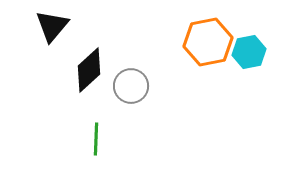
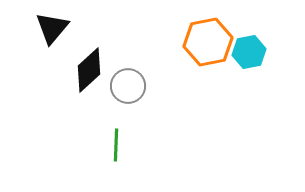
black triangle: moved 2 px down
gray circle: moved 3 px left
green line: moved 20 px right, 6 px down
